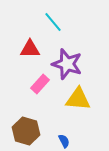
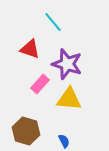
red triangle: rotated 20 degrees clockwise
yellow triangle: moved 9 px left
